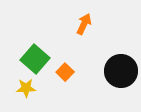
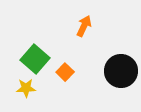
orange arrow: moved 2 px down
